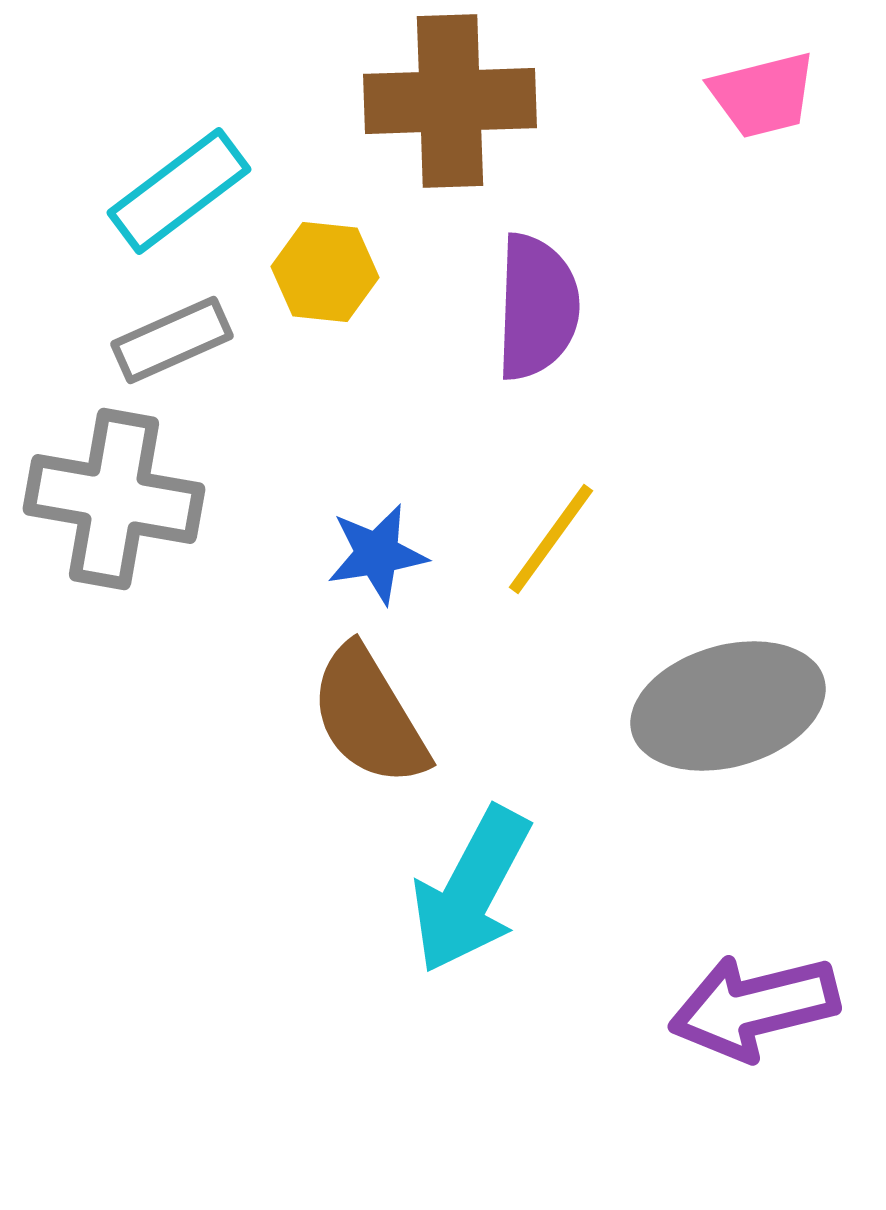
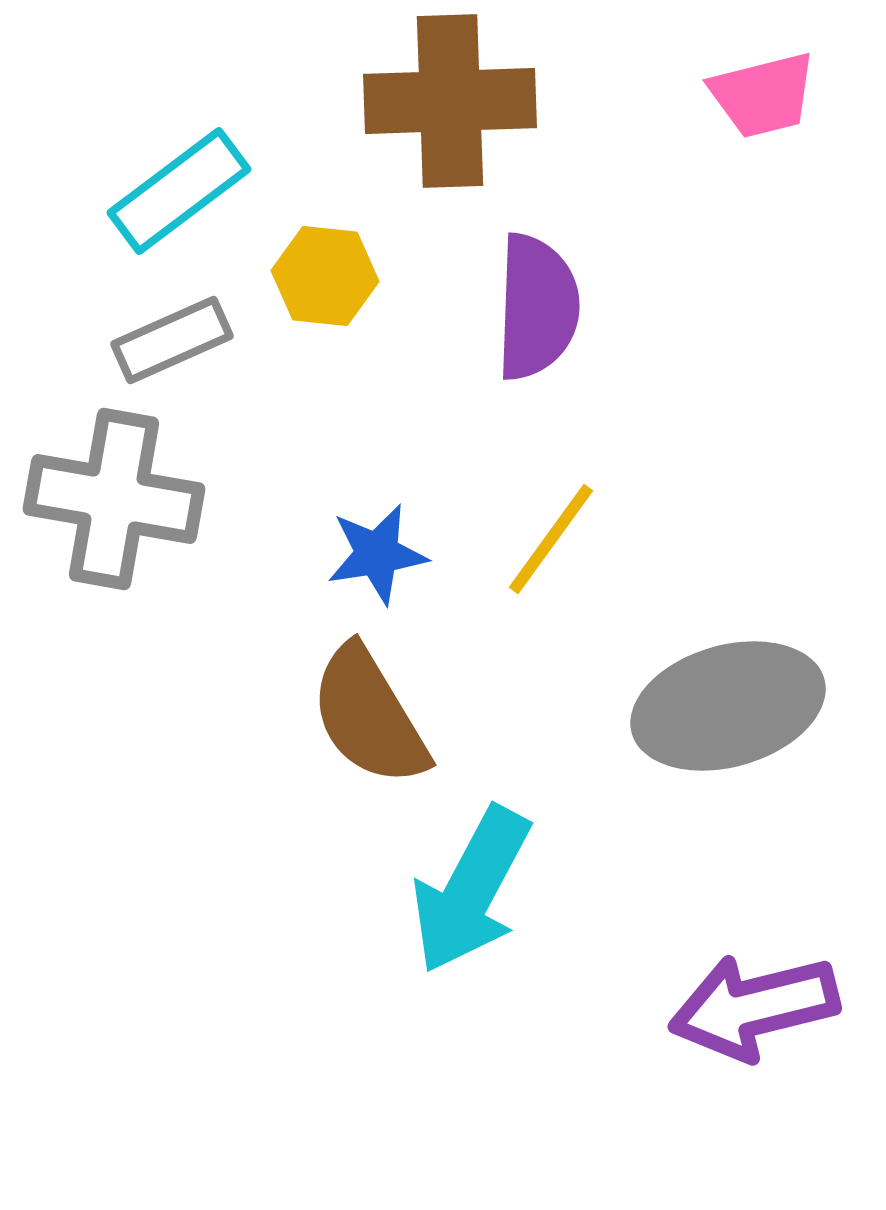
yellow hexagon: moved 4 px down
